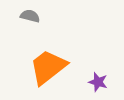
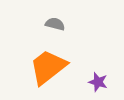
gray semicircle: moved 25 px right, 8 px down
